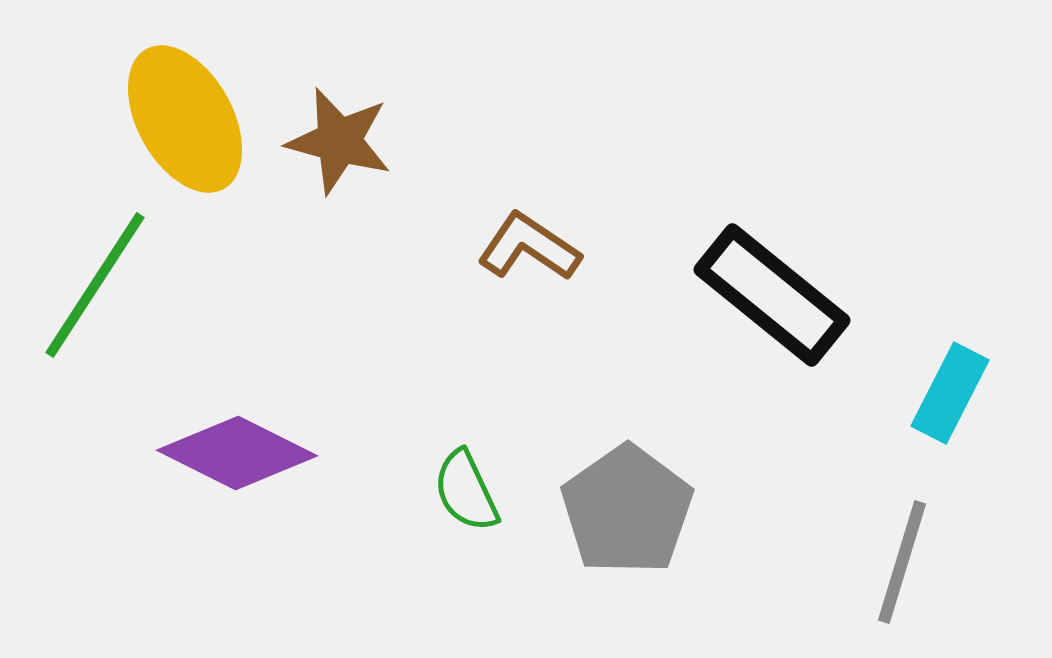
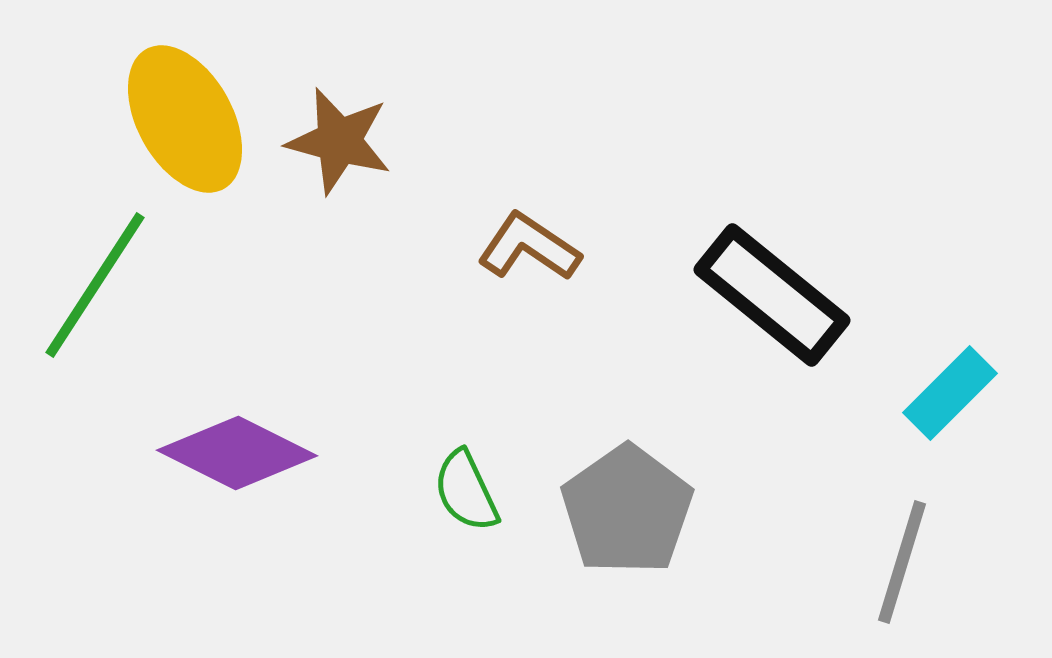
cyan rectangle: rotated 18 degrees clockwise
